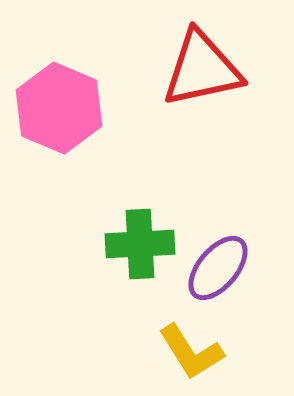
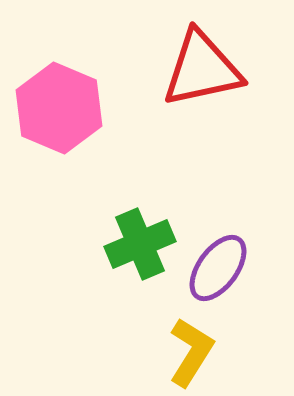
green cross: rotated 20 degrees counterclockwise
purple ellipse: rotated 4 degrees counterclockwise
yellow L-shape: rotated 116 degrees counterclockwise
